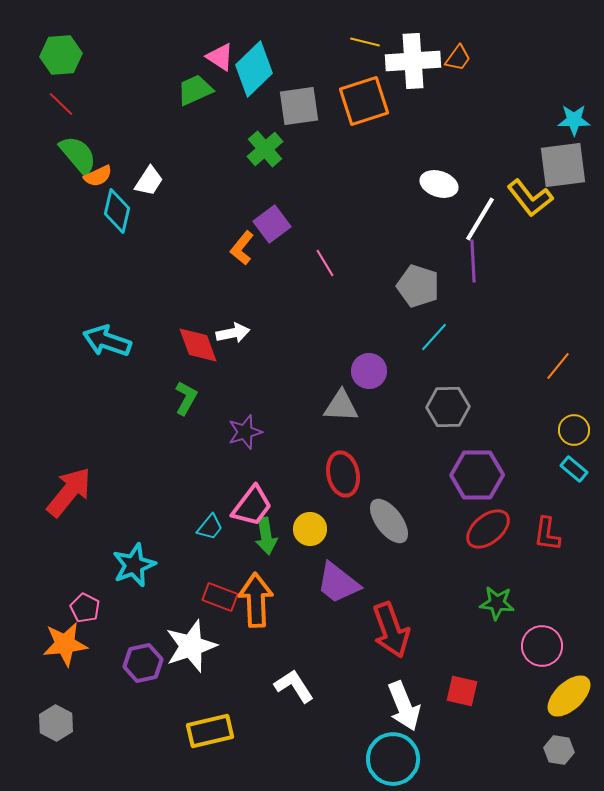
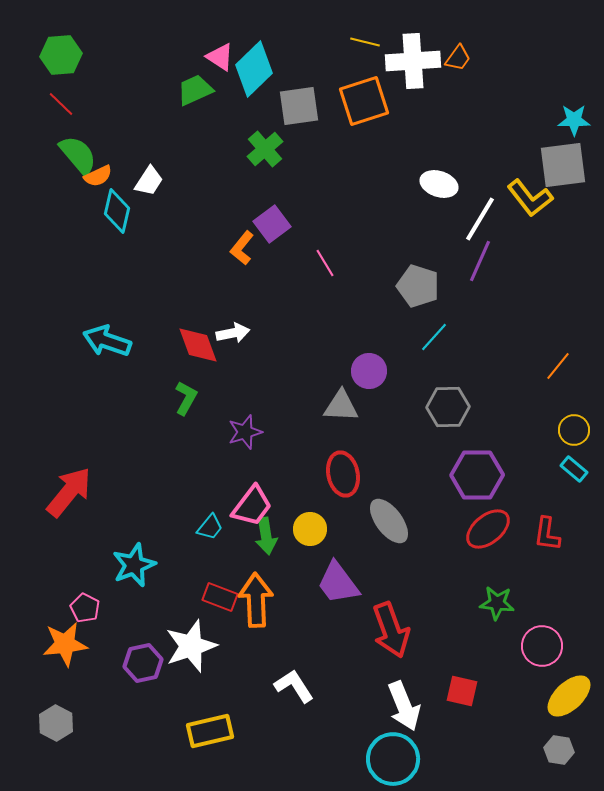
purple line at (473, 261): moved 7 px right; rotated 27 degrees clockwise
purple trapezoid at (338, 583): rotated 15 degrees clockwise
